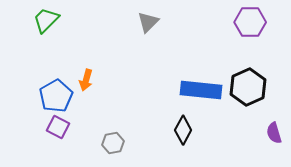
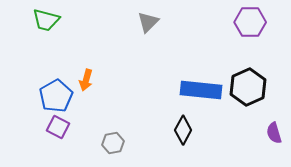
green trapezoid: rotated 120 degrees counterclockwise
